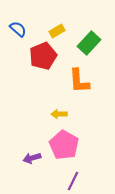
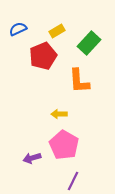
blue semicircle: rotated 66 degrees counterclockwise
